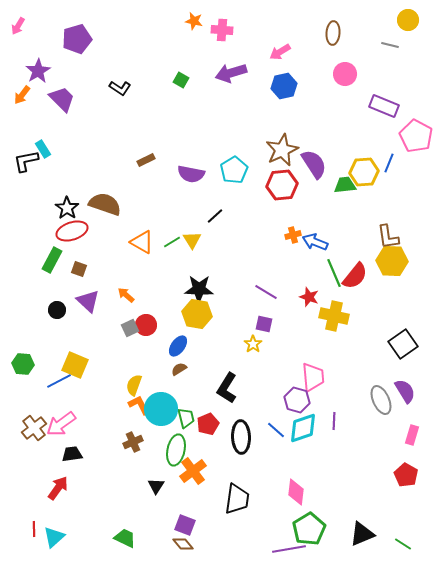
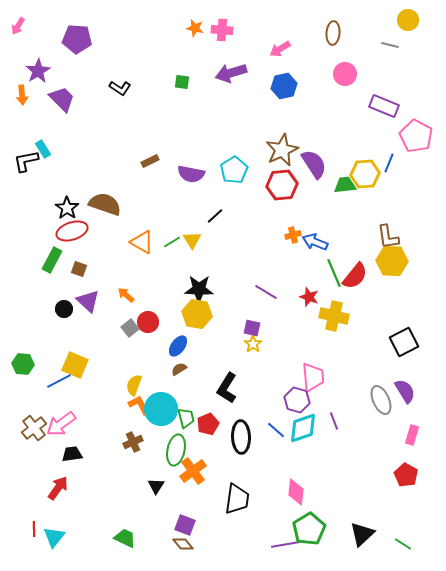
orange star at (194, 21): moved 1 px right, 7 px down
purple pentagon at (77, 39): rotated 20 degrees clockwise
pink arrow at (280, 52): moved 3 px up
green square at (181, 80): moved 1 px right, 2 px down; rotated 21 degrees counterclockwise
orange arrow at (22, 95): rotated 42 degrees counterclockwise
brown rectangle at (146, 160): moved 4 px right, 1 px down
yellow hexagon at (364, 172): moved 1 px right, 2 px down
black circle at (57, 310): moved 7 px right, 1 px up
purple square at (264, 324): moved 12 px left, 4 px down
red circle at (146, 325): moved 2 px right, 3 px up
gray square at (130, 328): rotated 12 degrees counterclockwise
black square at (403, 344): moved 1 px right, 2 px up; rotated 8 degrees clockwise
purple line at (334, 421): rotated 24 degrees counterclockwise
black triangle at (362, 534): rotated 20 degrees counterclockwise
cyan triangle at (54, 537): rotated 10 degrees counterclockwise
purple line at (289, 549): moved 1 px left, 5 px up
